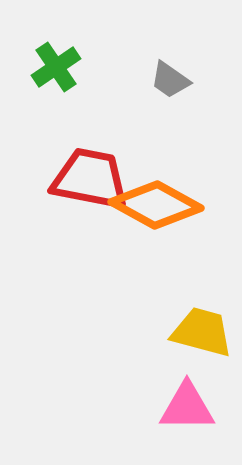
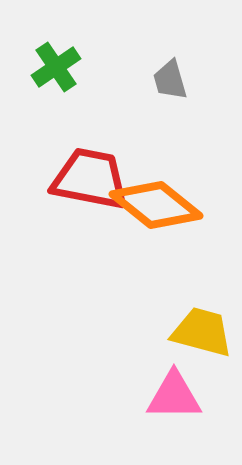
gray trapezoid: rotated 39 degrees clockwise
orange diamond: rotated 10 degrees clockwise
pink triangle: moved 13 px left, 11 px up
